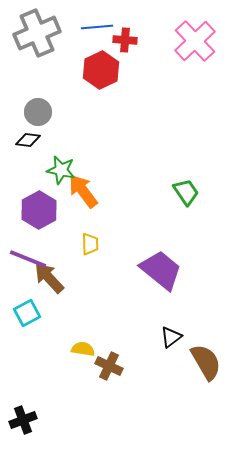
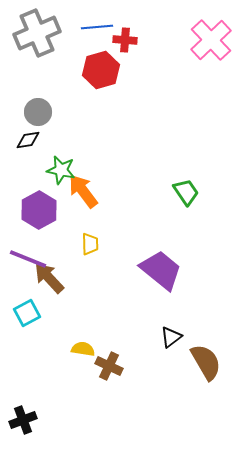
pink cross: moved 16 px right, 1 px up
red hexagon: rotated 9 degrees clockwise
black diamond: rotated 15 degrees counterclockwise
